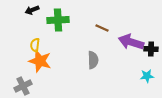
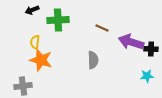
yellow semicircle: moved 3 px up
orange star: moved 1 px right, 1 px up
gray cross: rotated 18 degrees clockwise
